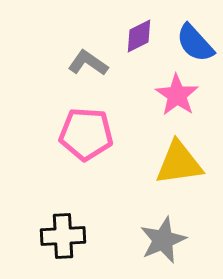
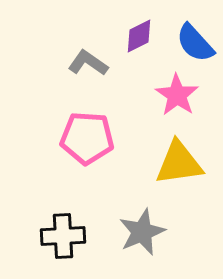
pink pentagon: moved 1 px right, 4 px down
gray star: moved 21 px left, 8 px up
